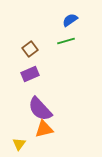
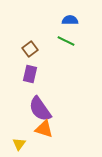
blue semicircle: rotated 35 degrees clockwise
green line: rotated 42 degrees clockwise
purple rectangle: rotated 54 degrees counterclockwise
purple semicircle: rotated 8 degrees clockwise
orange triangle: rotated 30 degrees clockwise
